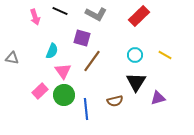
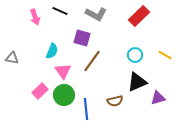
black triangle: moved 1 px right; rotated 35 degrees clockwise
